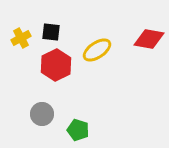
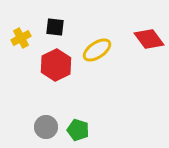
black square: moved 4 px right, 5 px up
red diamond: rotated 44 degrees clockwise
gray circle: moved 4 px right, 13 px down
